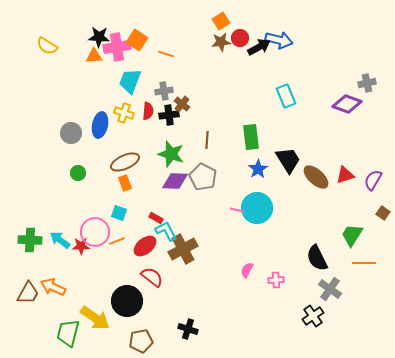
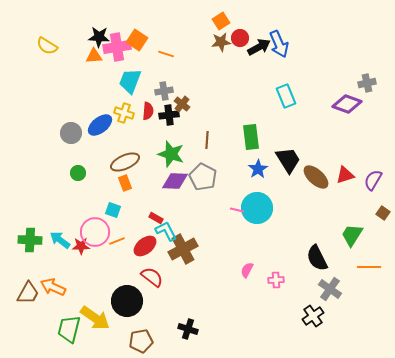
blue arrow at (279, 40): moved 4 px down; rotated 52 degrees clockwise
blue ellipse at (100, 125): rotated 40 degrees clockwise
cyan square at (119, 213): moved 6 px left, 3 px up
orange line at (364, 263): moved 5 px right, 4 px down
green trapezoid at (68, 333): moved 1 px right, 4 px up
